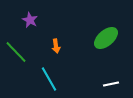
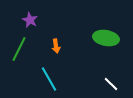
green ellipse: rotated 50 degrees clockwise
green line: moved 3 px right, 3 px up; rotated 70 degrees clockwise
white line: rotated 56 degrees clockwise
